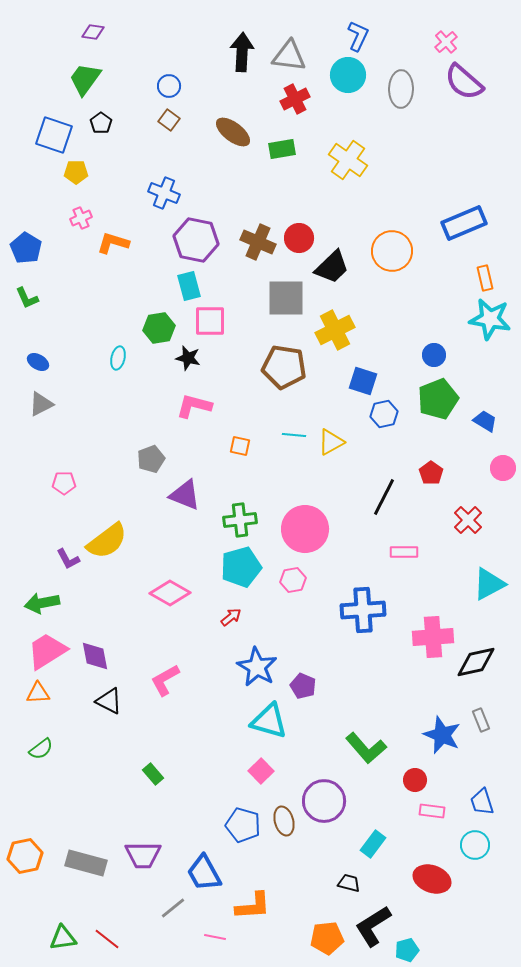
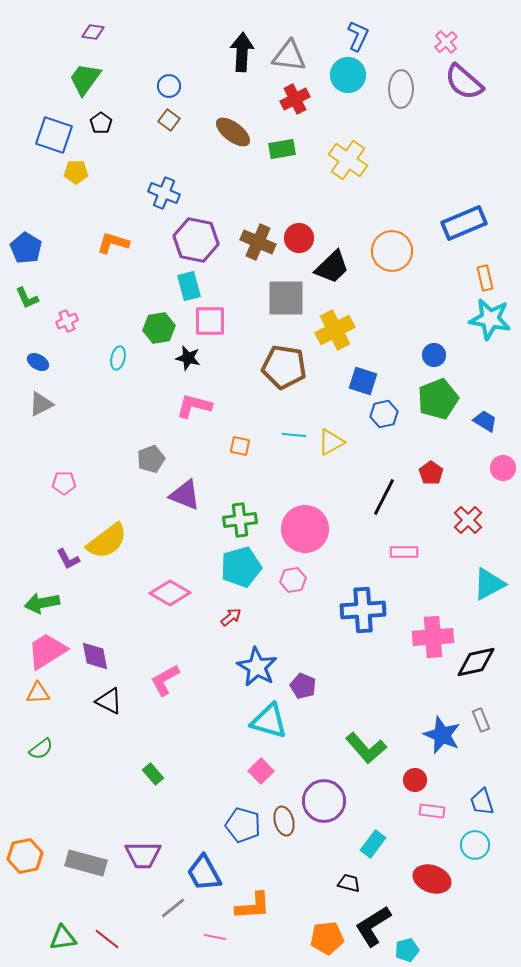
pink cross at (81, 218): moved 14 px left, 103 px down
